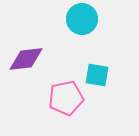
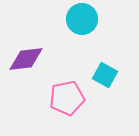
cyan square: moved 8 px right; rotated 20 degrees clockwise
pink pentagon: moved 1 px right
